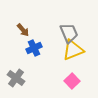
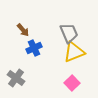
yellow triangle: moved 1 px right, 2 px down
pink square: moved 2 px down
